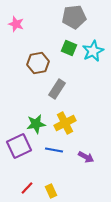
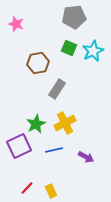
green star: rotated 18 degrees counterclockwise
blue line: rotated 24 degrees counterclockwise
